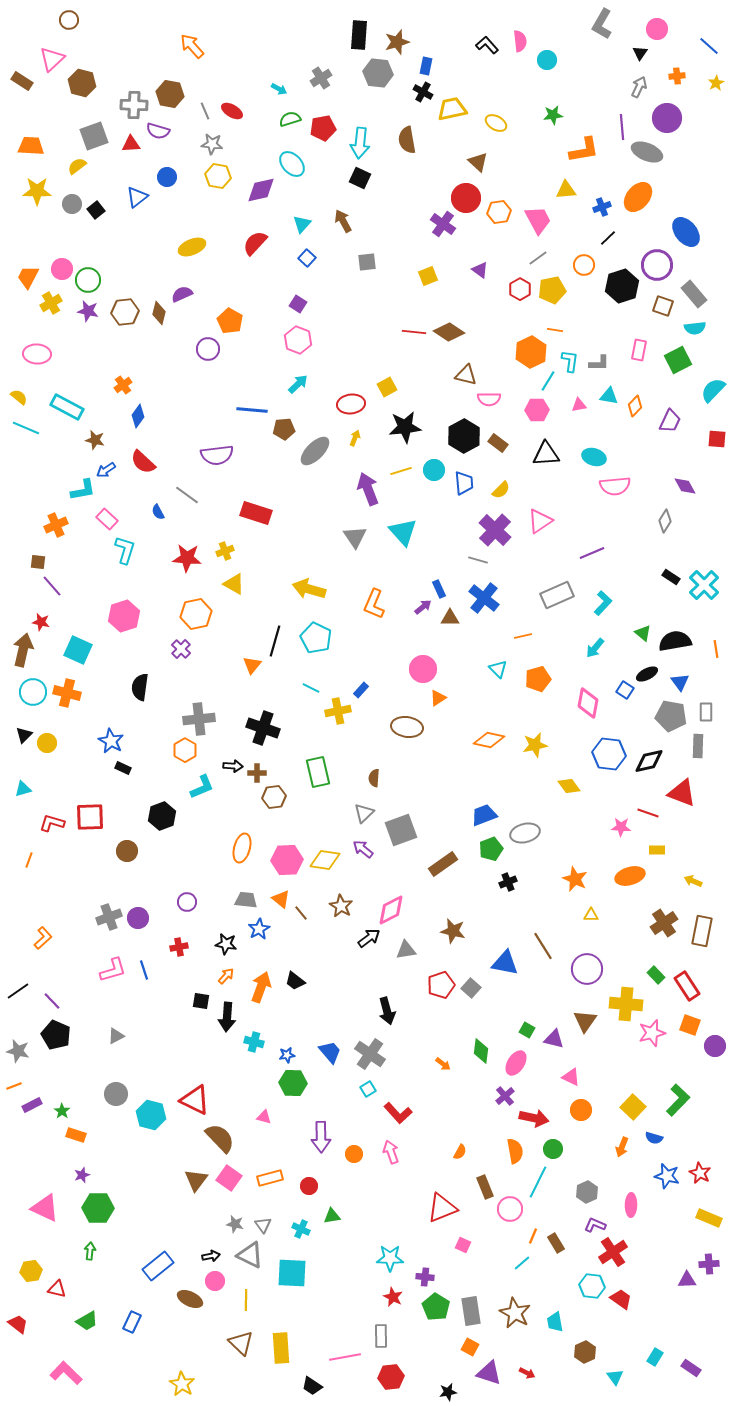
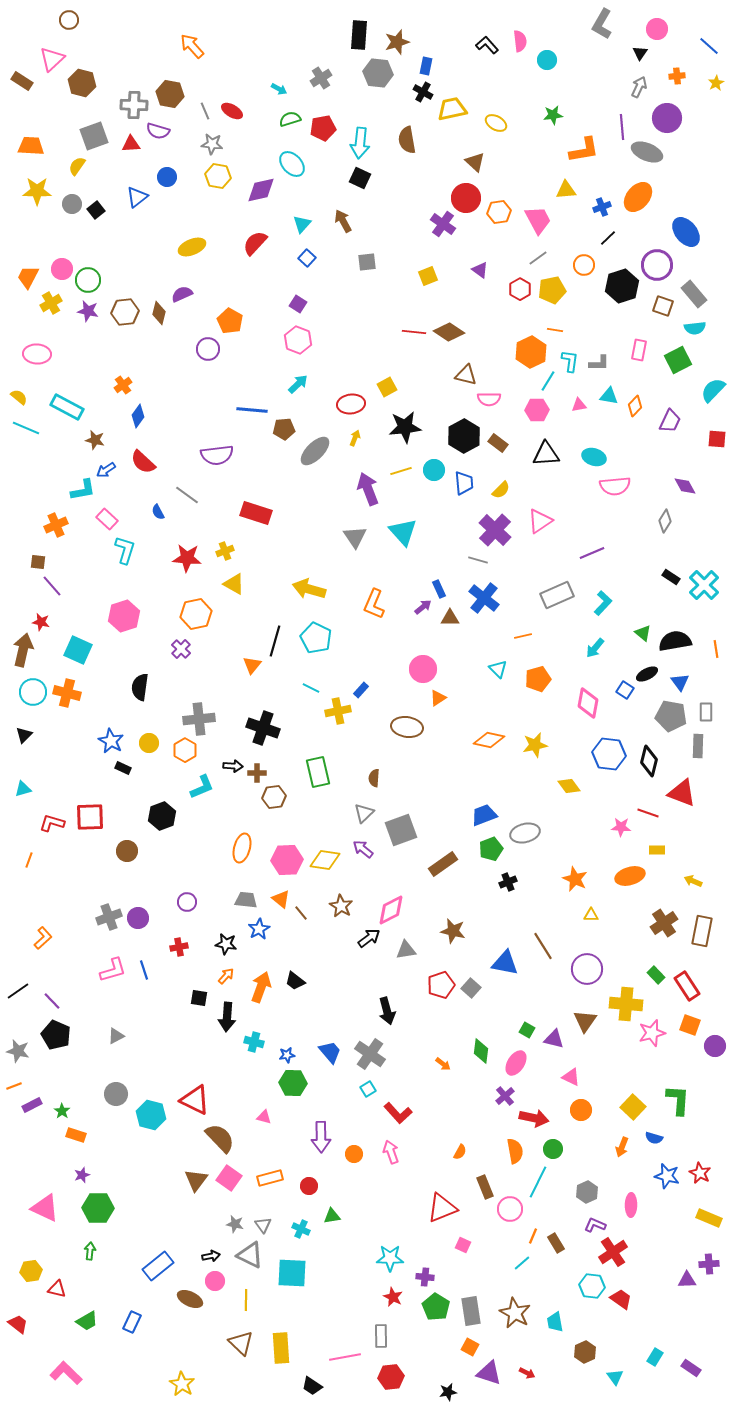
brown triangle at (478, 162): moved 3 px left
yellow semicircle at (77, 166): rotated 18 degrees counterclockwise
yellow circle at (47, 743): moved 102 px right
black diamond at (649, 761): rotated 64 degrees counterclockwise
black square at (201, 1001): moved 2 px left, 3 px up
green L-shape at (678, 1100): rotated 40 degrees counterclockwise
